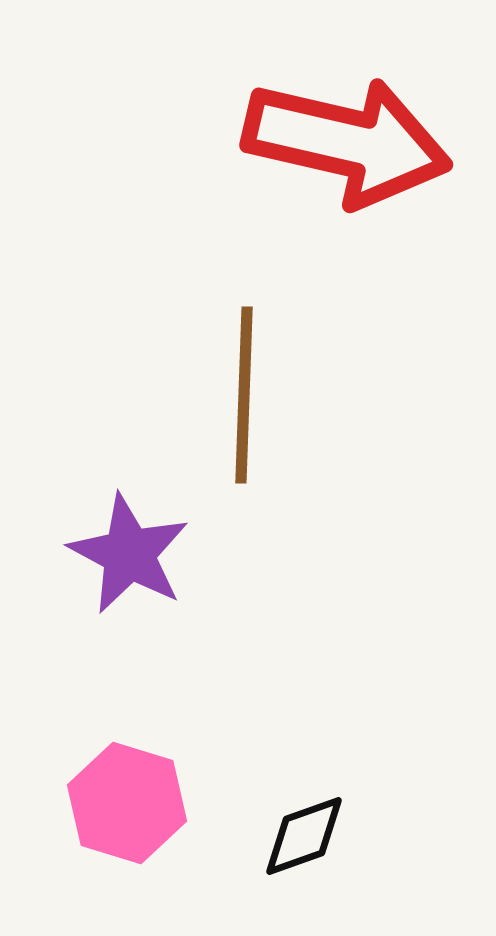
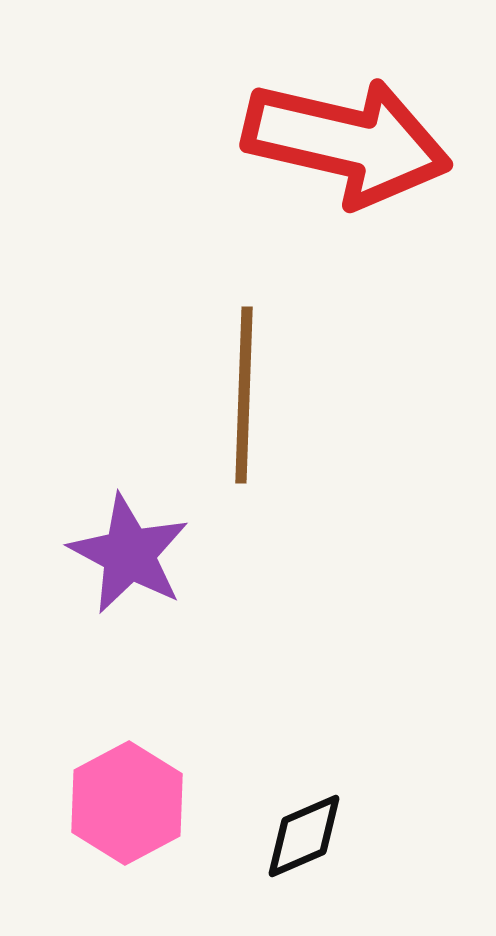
pink hexagon: rotated 15 degrees clockwise
black diamond: rotated 4 degrees counterclockwise
